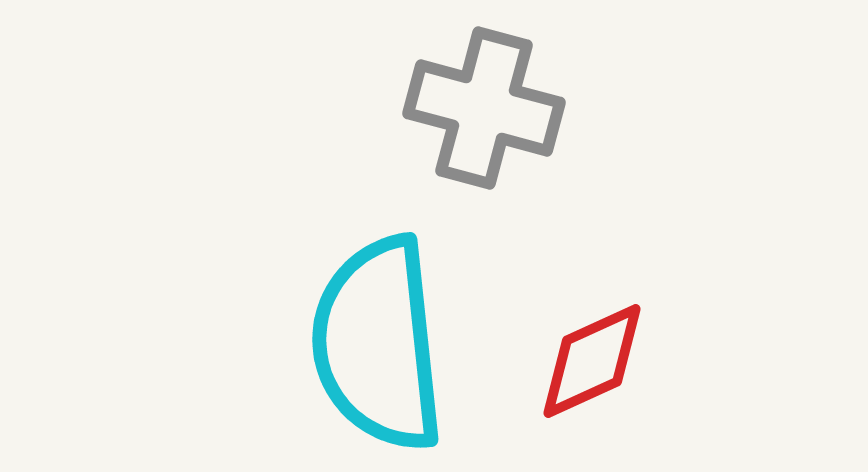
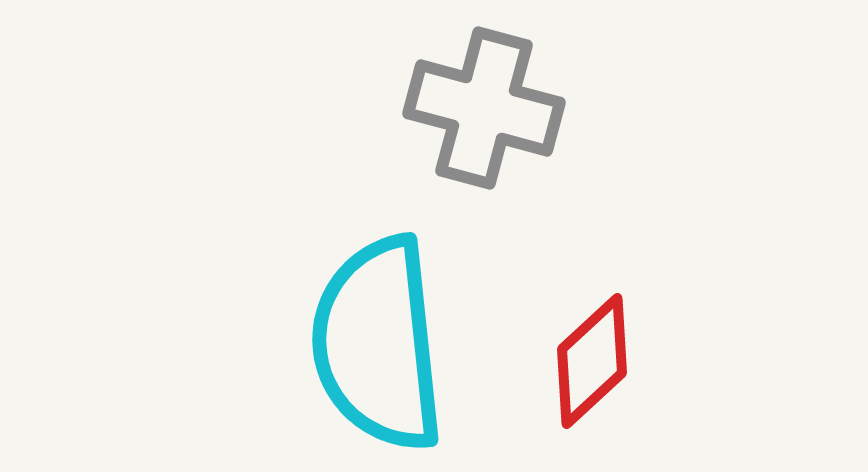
red diamond: rotated 18 degrees counterclockwise
